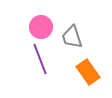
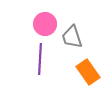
pink circle: moved 4 px right, 3 px up
purple line: rotated 24 degrees clockwise
